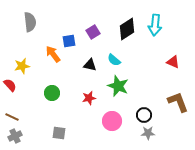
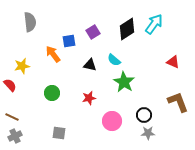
cyan arrow: moved 1 px left, 1 px up; rotated 150 degrees counterclockwise
green star: moved 6 px right, 4 px up; rotated 10 degrees clockwise
